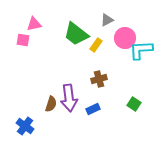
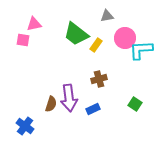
gray triangle: moved 4 px up; rotated 16 degrees clockwise
green square: moved 1 px right
